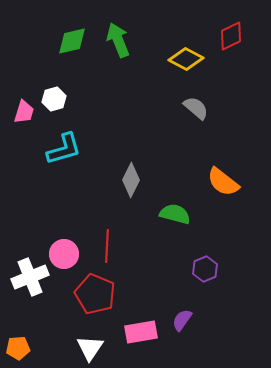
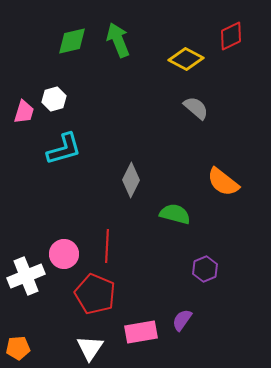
white cross: moved 4 px left, 1 px up
